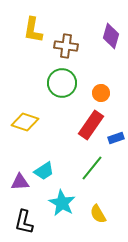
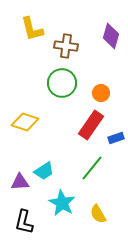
yellow L-shape: moved 1 px left, 1 px up; rotated 24 degrees counterclockwise
